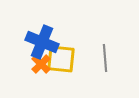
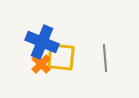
yellow square: moved 2 px up
